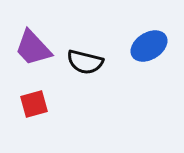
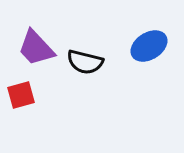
purple trapezoid: moved 3 px right
red square: moved 13 px left, 9 px up
